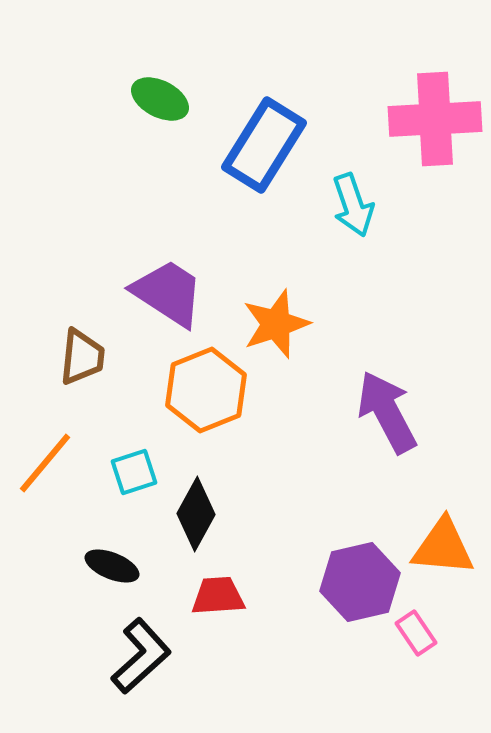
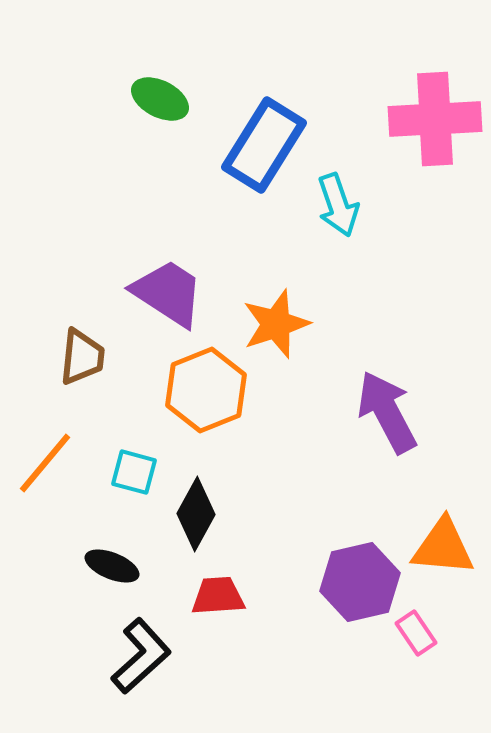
cyan arrow: moved 15 px left
cyan square: rotated 33 degrees clockwise
